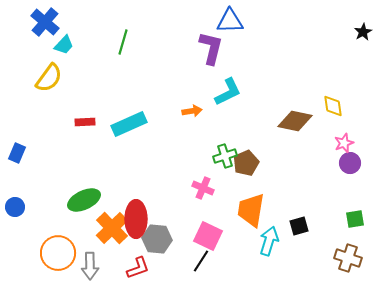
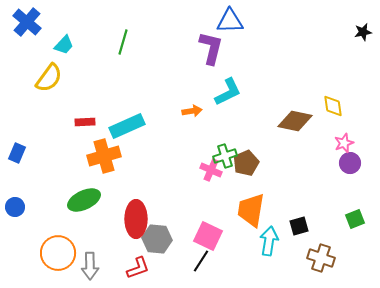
blue cross: moved 18 px left
black star: rotated 18 degrees clockwise
cyan rectangle: moved 2 px left, 2 px down
pink cross: moved 8 px right, 18 px up
green square: rotated 12 degrees counterclockwise
orange cross: moved 8 px left, 72 px up; rotated 28 degrees clockwise
cyan arrow: rotated 8 degrees counterclockwise
brown cross: moved 27 px left
